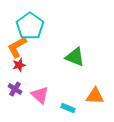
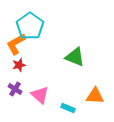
orange L-shape: moved 1 px left, 3 px up
